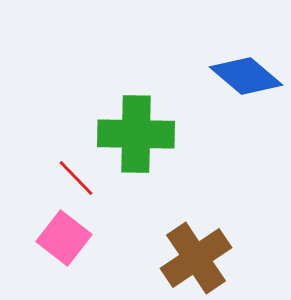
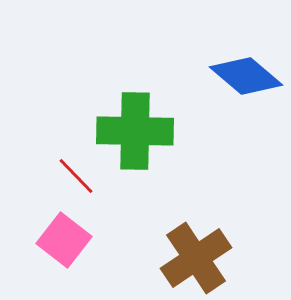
green cross: moved 1 px left, 3 px up
red line: moved 2 px up
pink square: moved 2 px down
